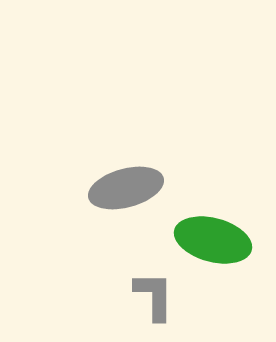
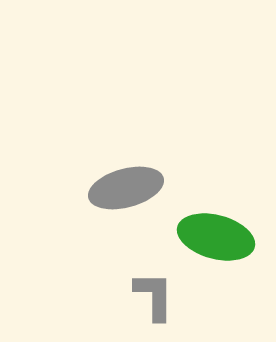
green ellipse: moved 3 px right, 3 px up
